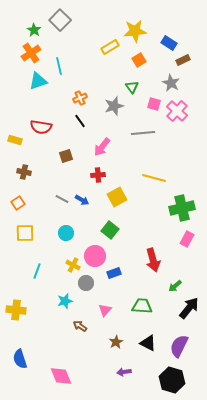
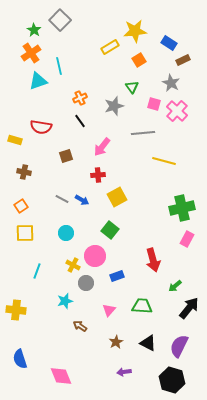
yellow line at (154, 178): moved 10 px right, 17 px up
orange square at (18, 203): moved 3 px right, 3 px down
blue rectangle at (114, 273): moved 3 px right, 3 px down
pink triangle at (105, 310): moved 4 px right
